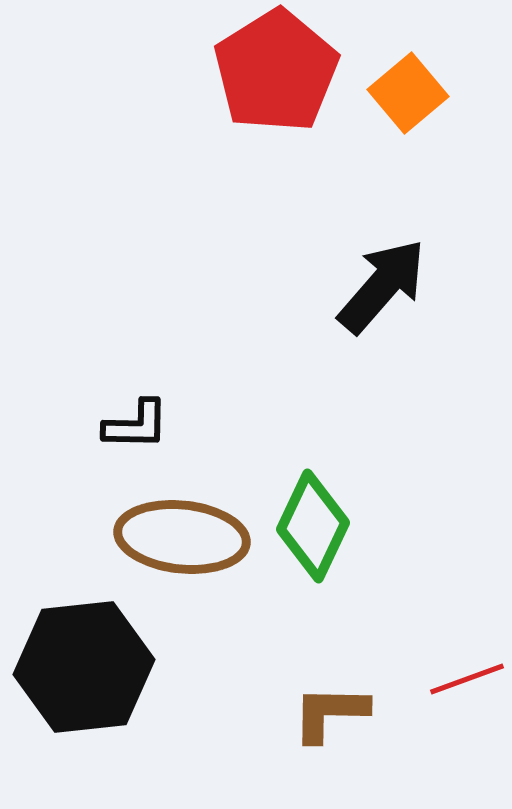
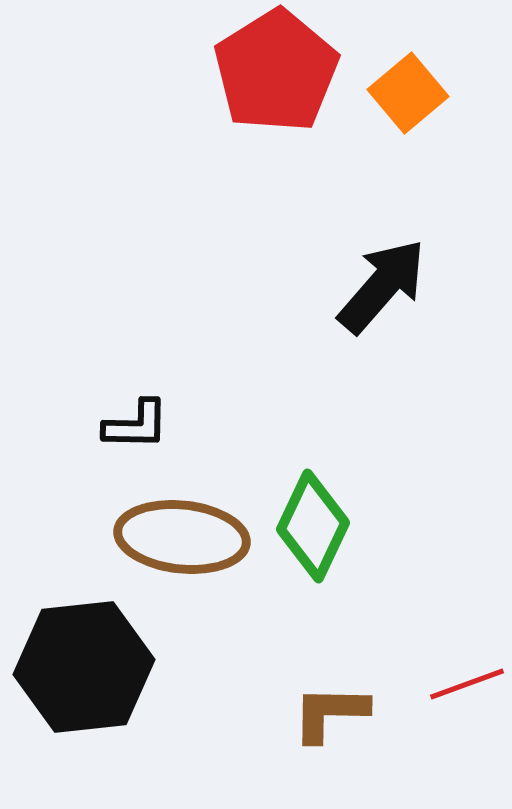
red line: moved 5 px down
